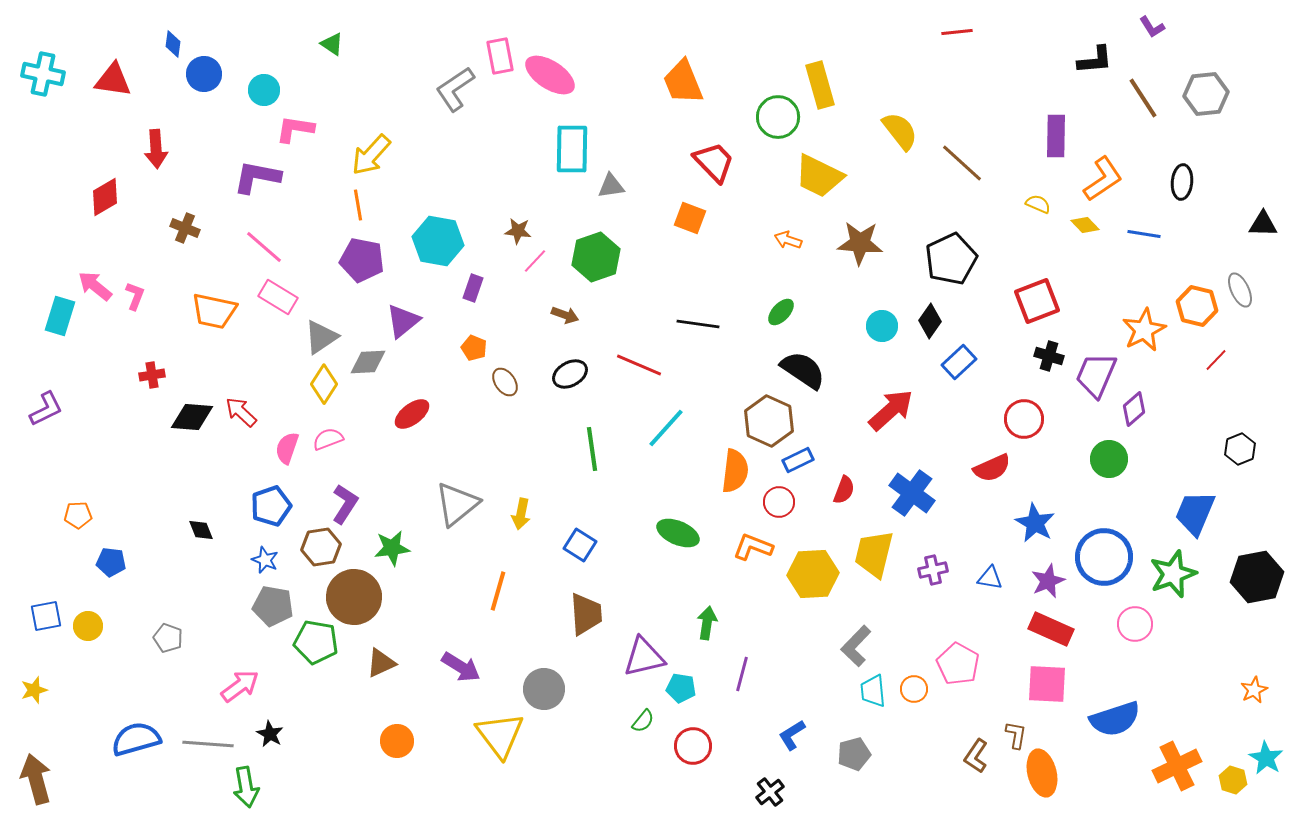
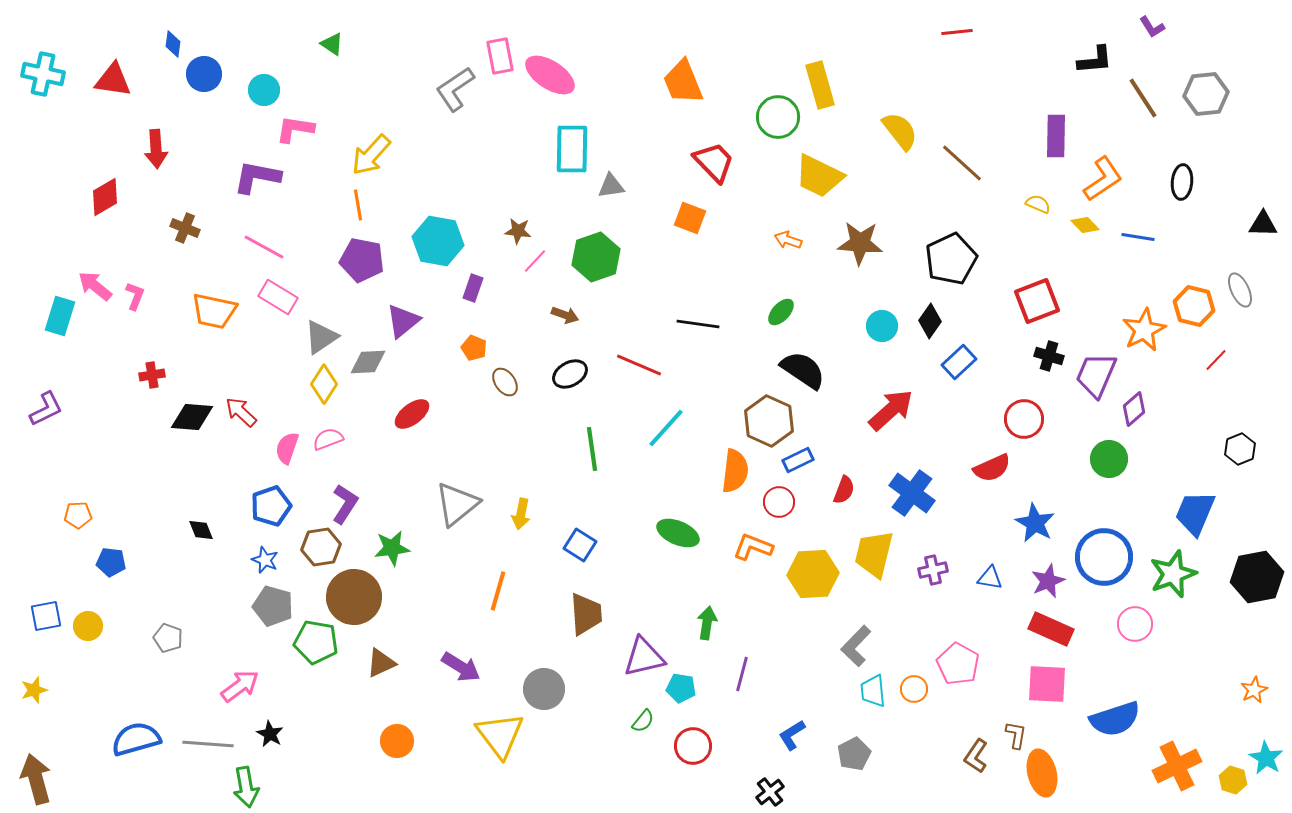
blue line at (1144, 234): moved 6 px left, 3 px down
pink line at (264, 247): rotated 12 degrees counterclockwise
orange hexagon at (1197, 306): moved 3 px left
gray pentagon at (273, 606): rotated 6 degrees clockwise
gray pentagon at (854, 754): rotated 12 degrees counterclockwise
